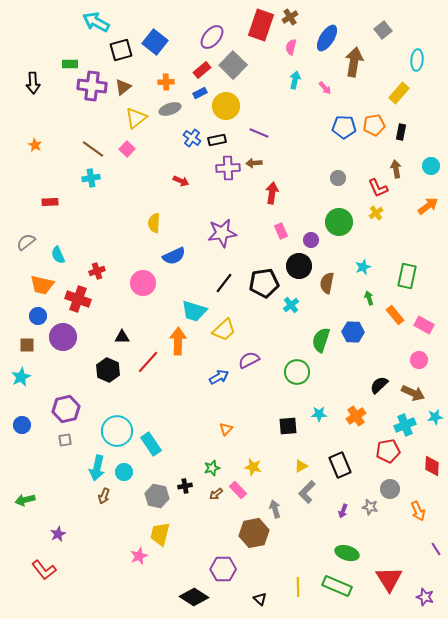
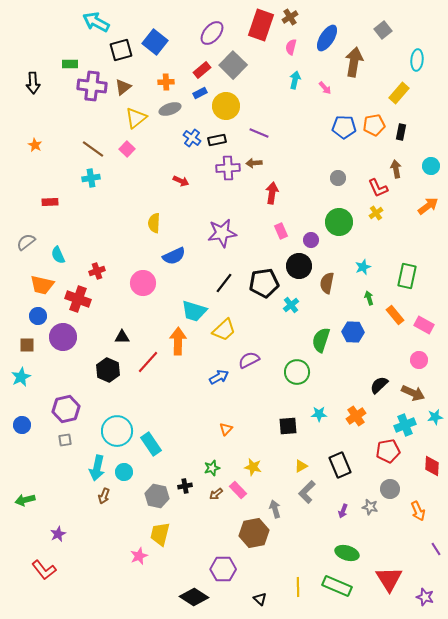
purple ellipse at (212, 37): moved 4 px up
